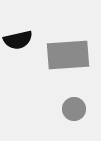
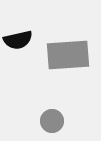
gray circle: moved 22 px left, 12 px down
